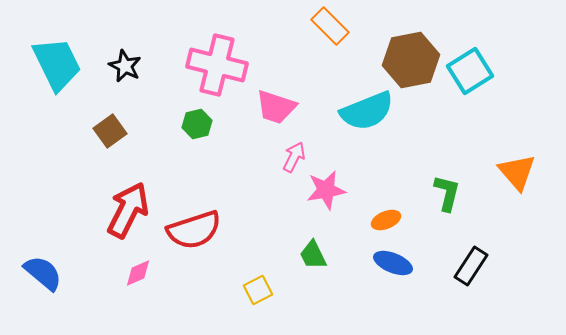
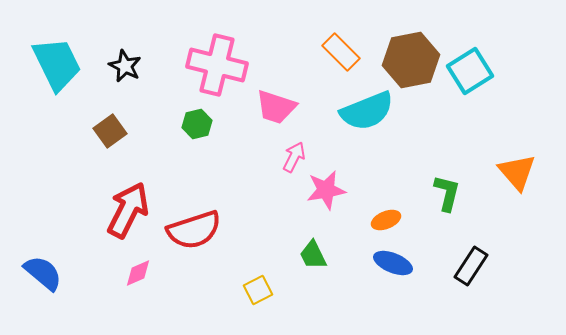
orange rectangle: moved 11 px right, 26 px down
